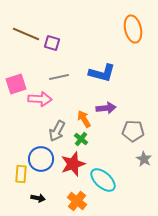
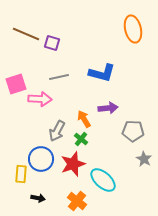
purple arrow: moved 2 px right
